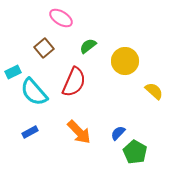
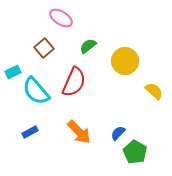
cyan semicircle: moved 2 px right, 1 px up
